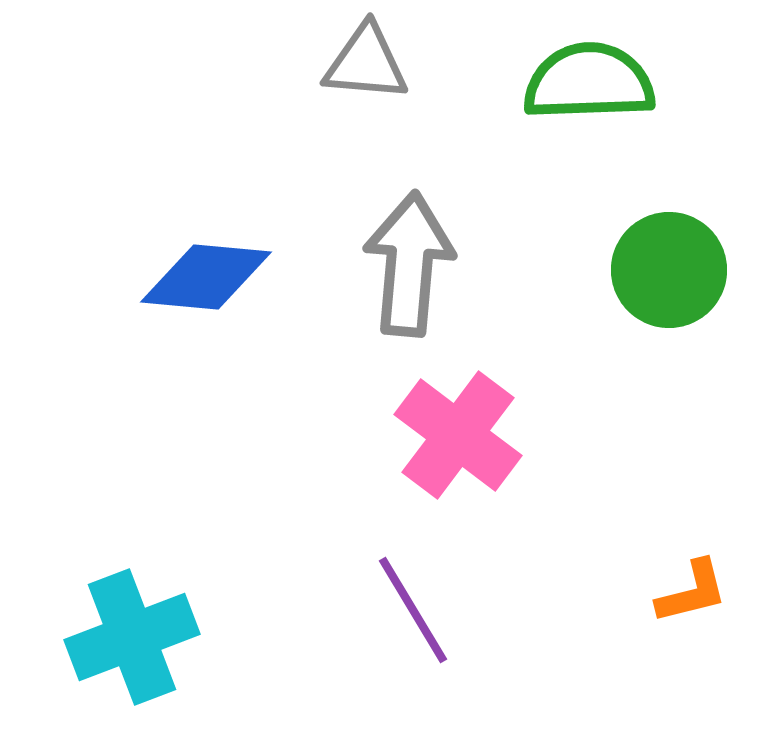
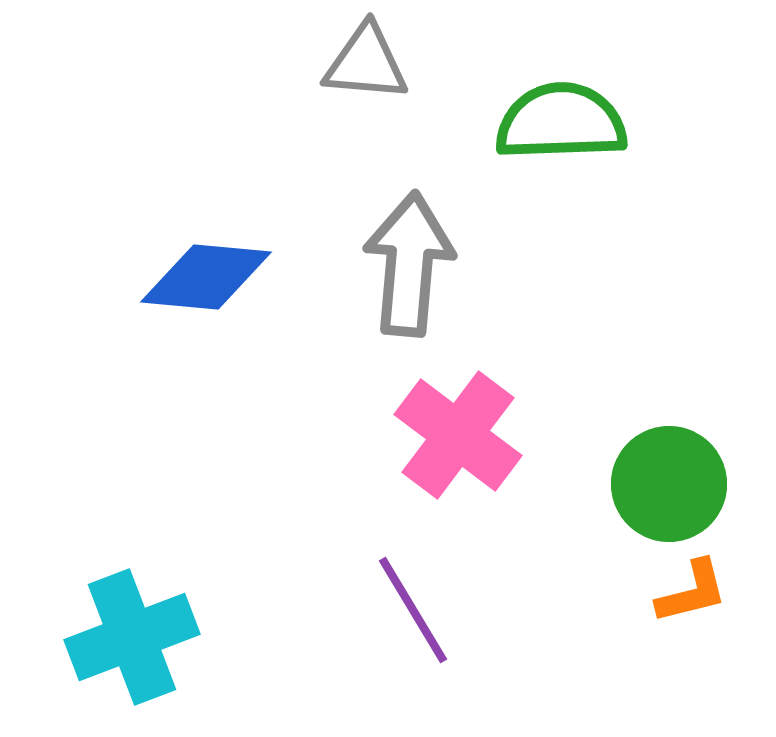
green semicircle: moved 28 px left, 40 px down
green circle: moved 214 px down
